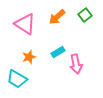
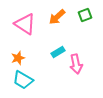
green square: rotated 16 degrees clockwise
orange star: moved 11 px left, 1 px down
cyan trapezoid: moved 6 px right, 1 px down
